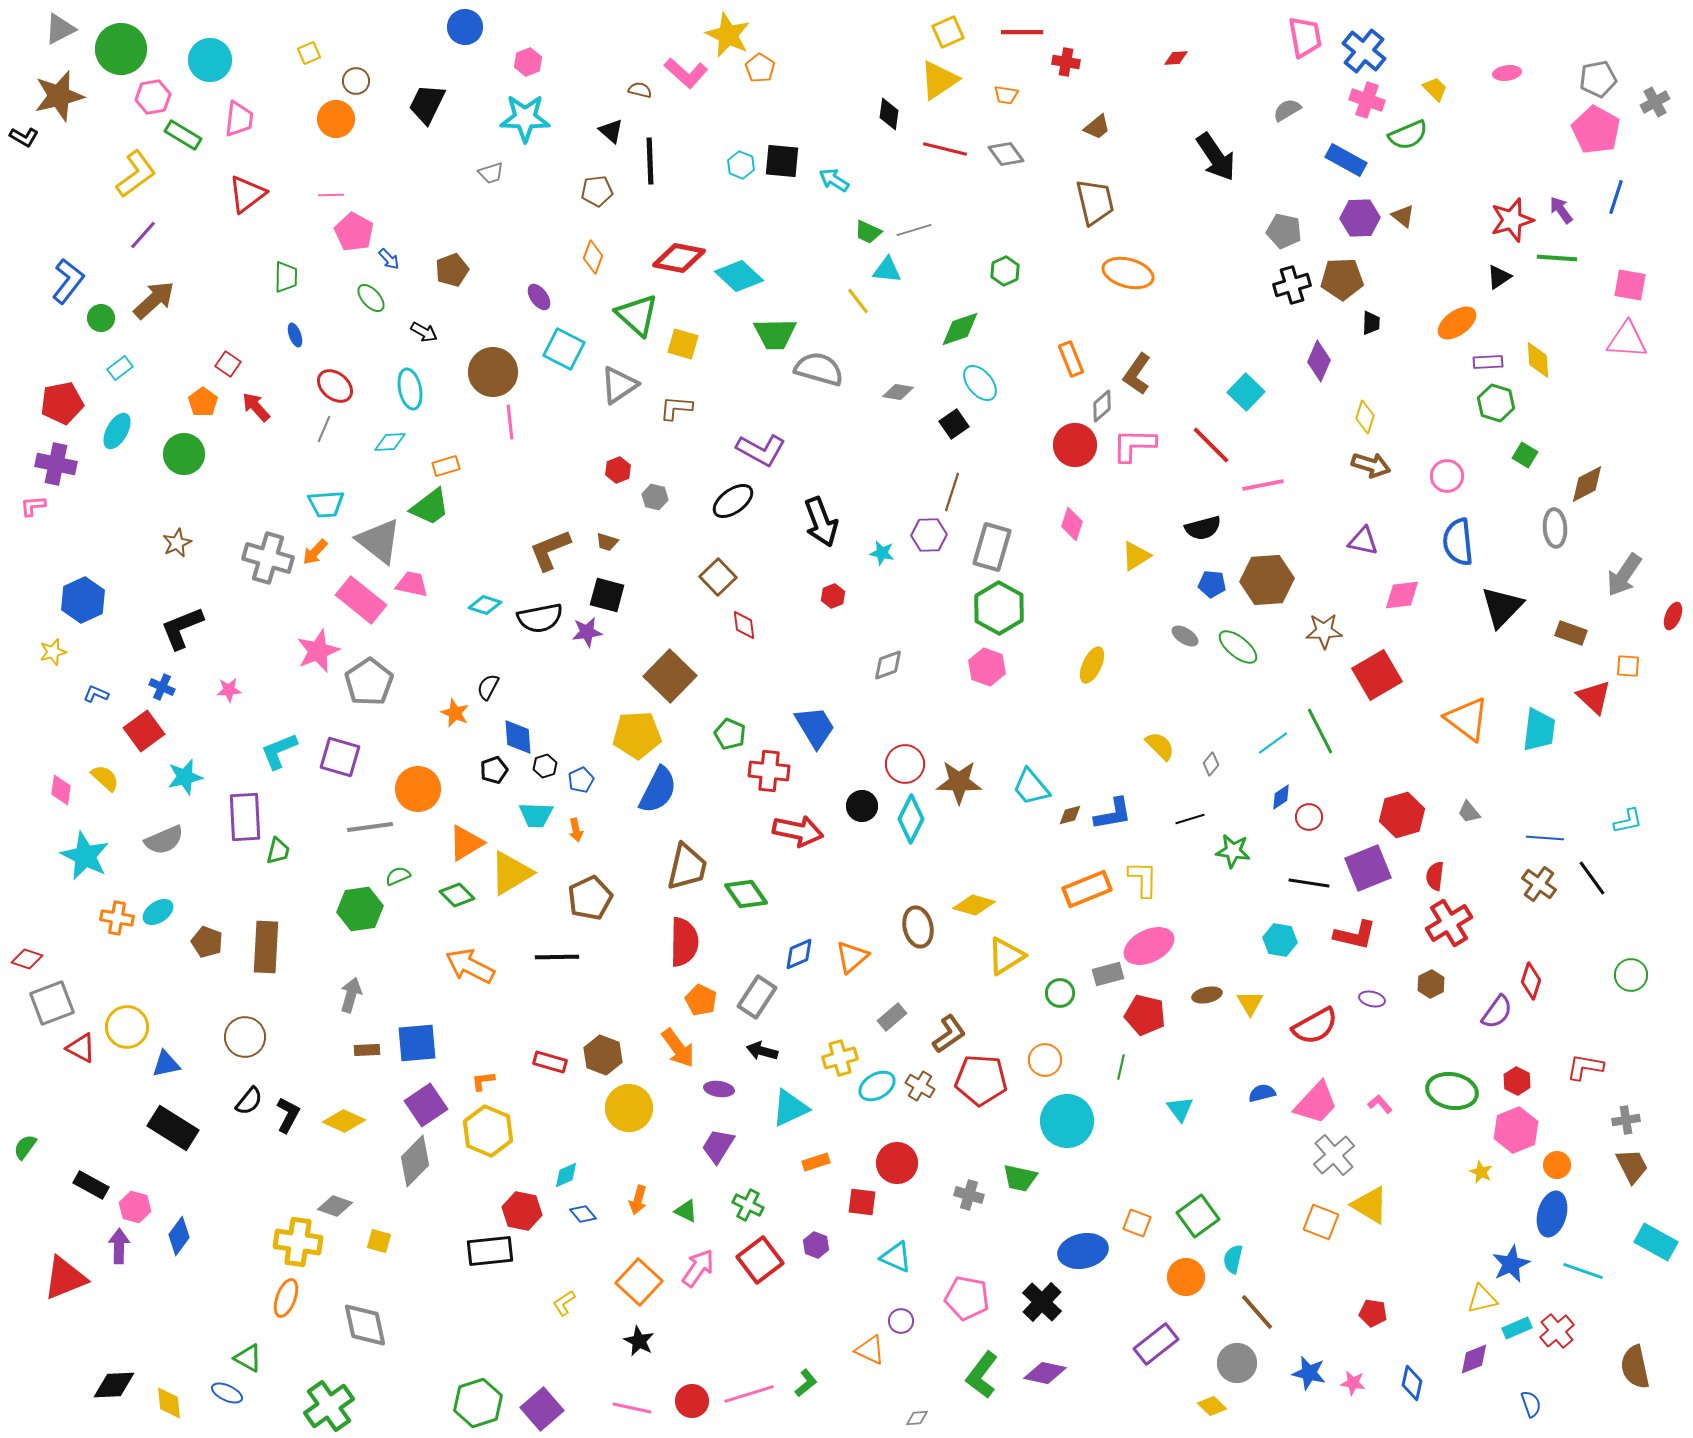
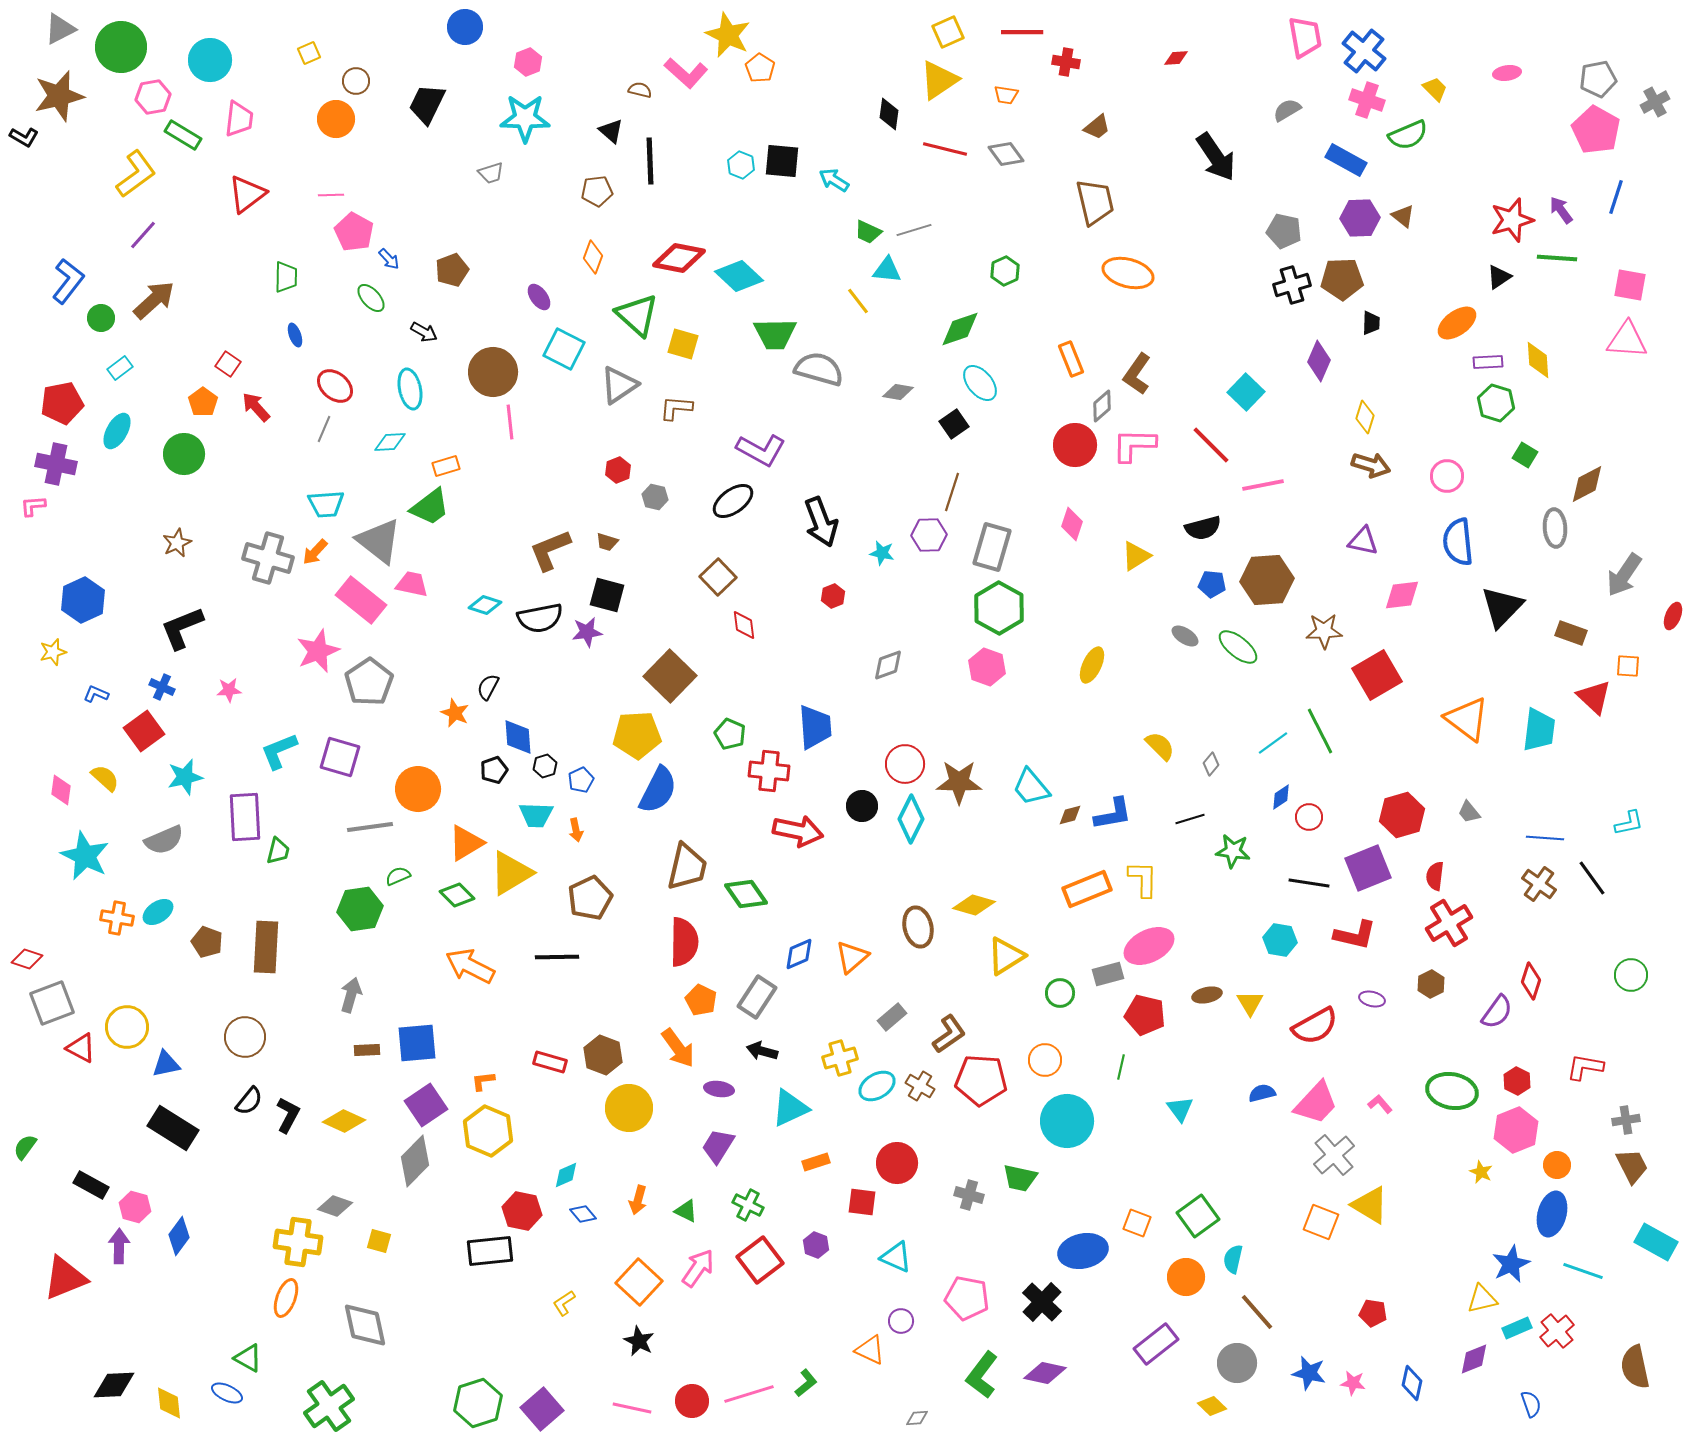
green circle at (121, 49): moved 2 px up
blue trapezoid at (815, 727): rotated 27 degrees clockwise
cyan L-shape at (1628, 821): moved 1 px right, 2 px down
